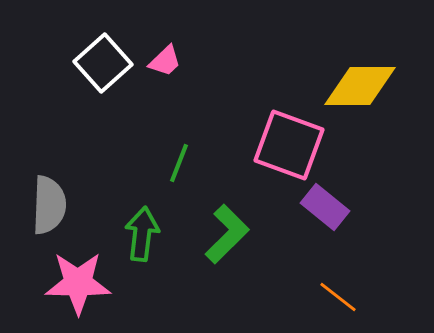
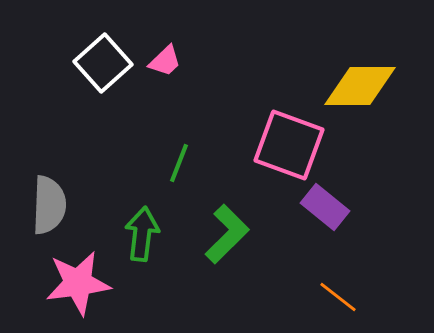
pink star: rotated 8 degrees counterclockwise
